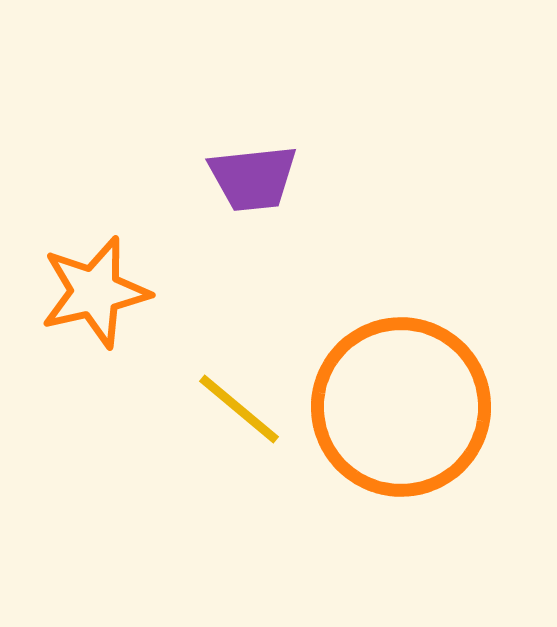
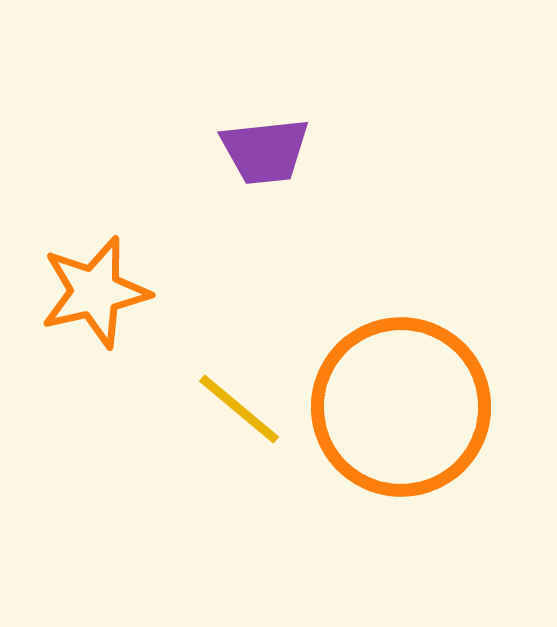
purple trapezoid: moved 12 px right, 27 px up
